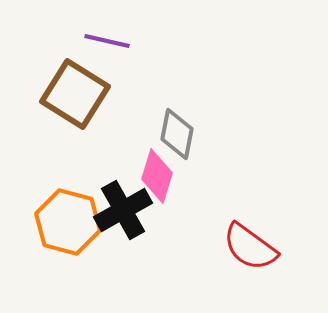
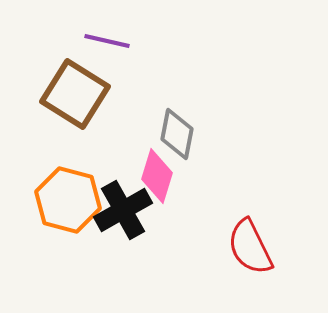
orange hexagon: moved 22 px up
red semicircle: rotated 28 degrees clockwise
